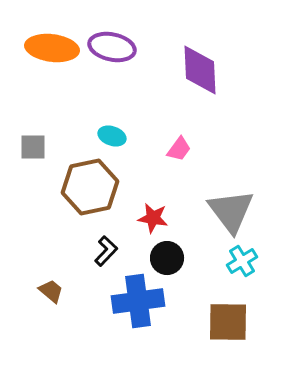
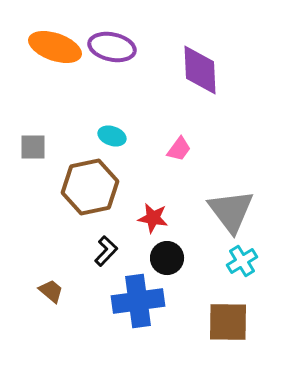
orange ellipse: moved 3 px right, 1 px up; rotated 12 degrees clockwise
